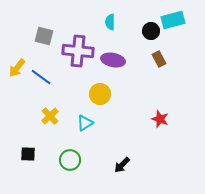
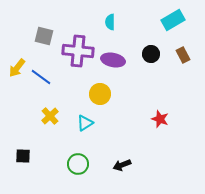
cyan rectangle: rotated 15 degrees counterclockwise
black circle: moved 23 px down
brown rectangle: moved 24 px right, 4 px up
black square: moved 5 px left, 2 px down
green circle: moved 8 px right, 4 px down
black arrow: rotated 24 degrees clockwise
